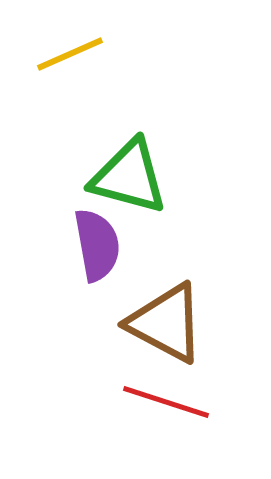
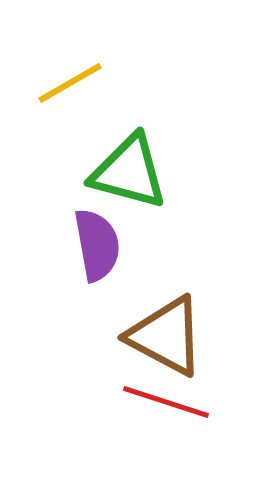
yellow line: moved 29 px down; rotated 6 degrees counterclockwise
green triangle: moved 5 px up
brown triangle: moved 13 px down
